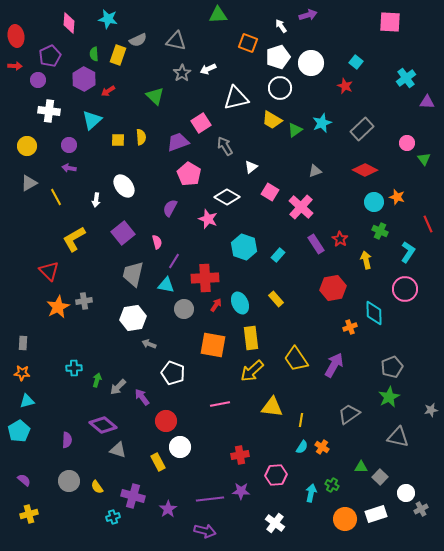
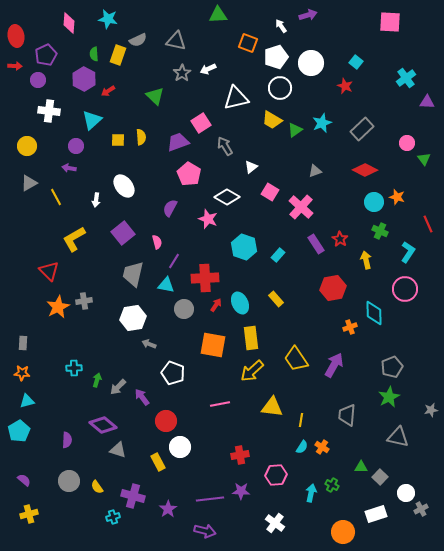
purple pentagon at (50, 56): moved 4 px left, 1 px up
white pentagon at (278, 57): moved 2 px left
purple circle at (69, 145): moved 7 px right, 1 px down
gray trapezoid at (349, 414): moved 2 px left, 1 px down; rotated 50 degrees counterclockwise
orange circle at (345, 519): moved 2 px left, 13 px down
